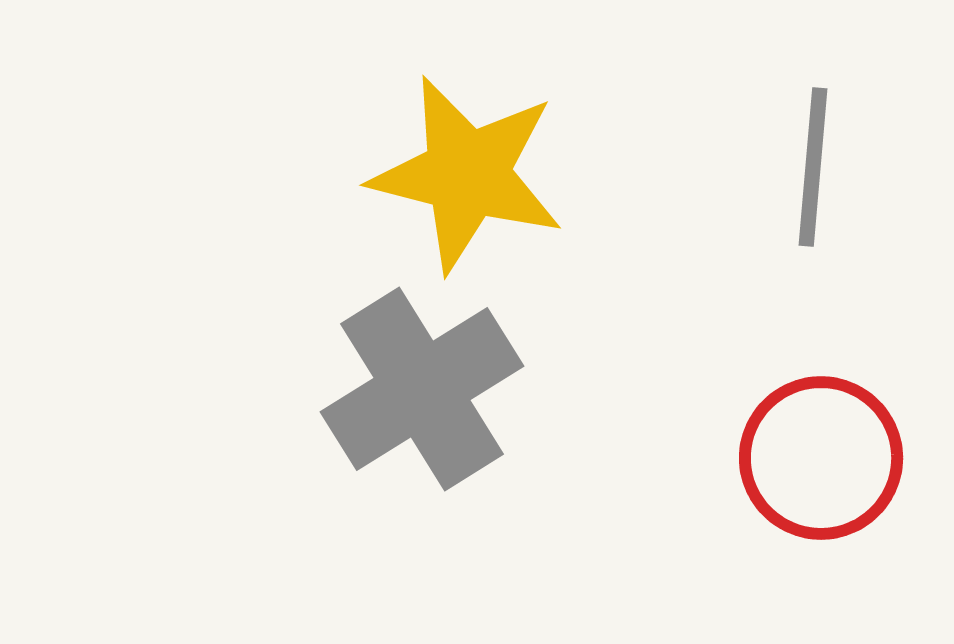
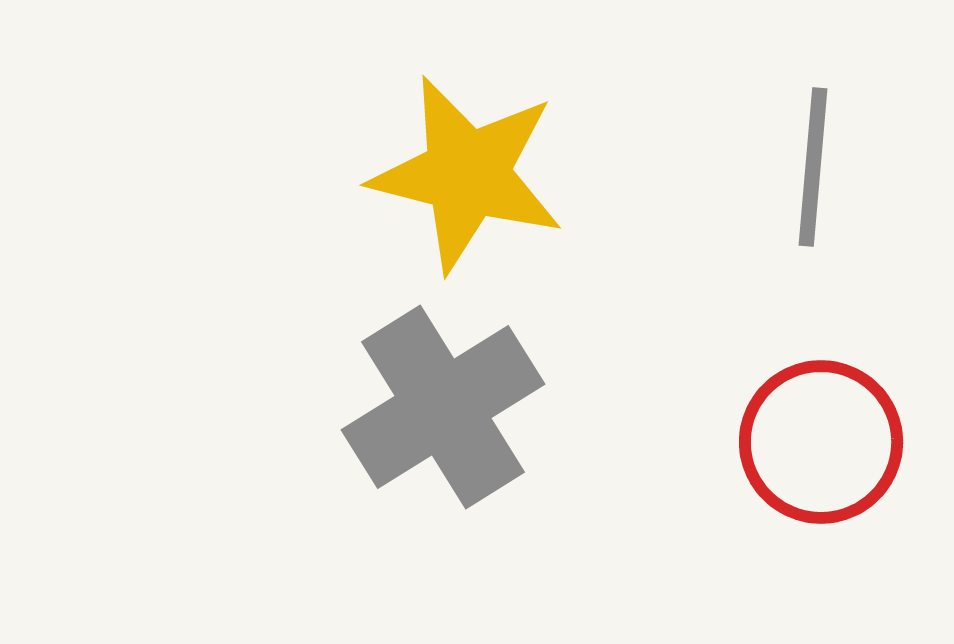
gray cross: moved 21 px right, 18 px down
red circle: moved 16 px up
